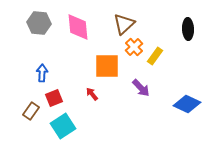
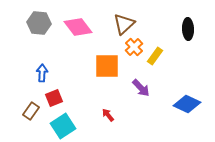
pink diamond: rotated 32 degrees counterclockwise
red arrow: moved 16 px right, 21 px down
